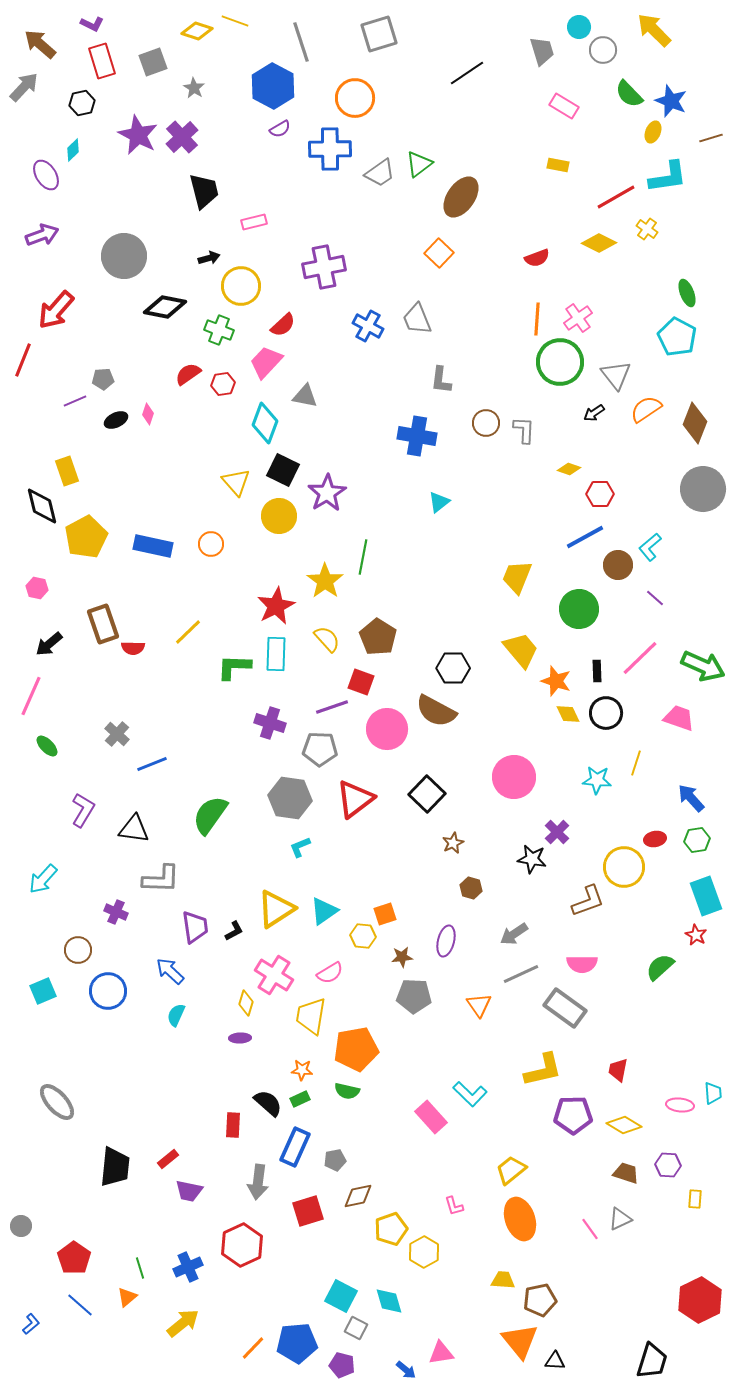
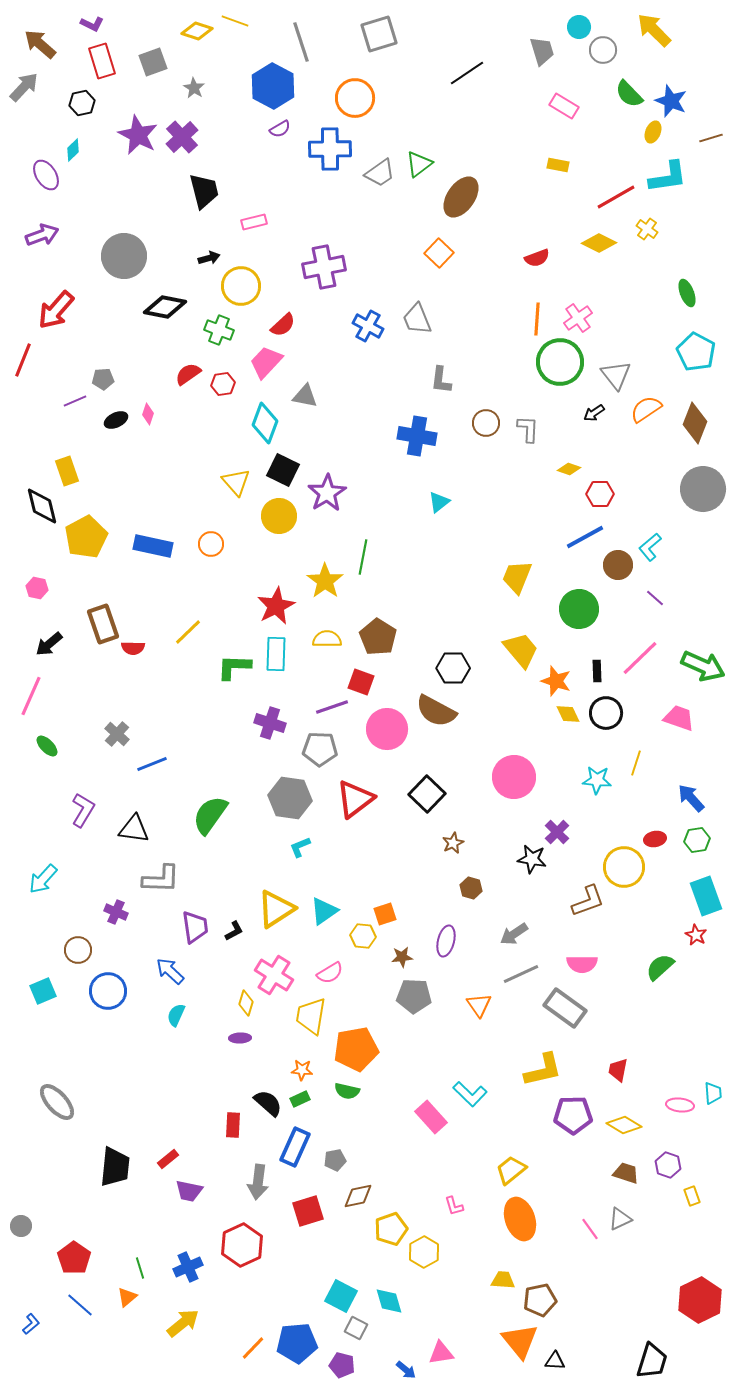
cyan pentagon at (677, 337): moved 19 px right, 15 px down
gray L-shape at (524, 430): moved 4 px right, 1 px up
yellow semicircle at (327, 639): rotated 48 degrees counterclockwise
purple hexagon at (668, 1165): rotated 15 degrees clockwise
yellow rectangle at (695, 1199): moved 3 px left, 3 px up; rotated 24 degrees counterclockwise
